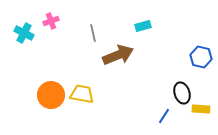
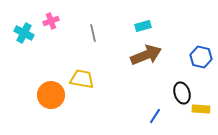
brown arrow: moved 28 px right
yellow trapezoid: moved 15 px up
blue line: moved 9 px left
